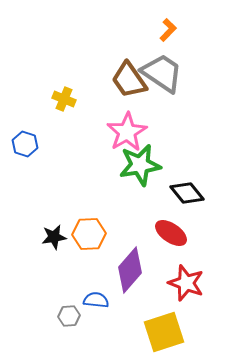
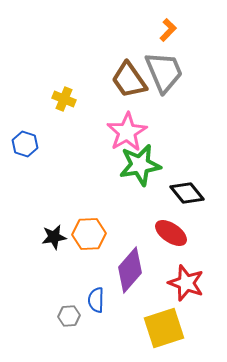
gray trapezoid: moved 2 px right, 1 px up; rotated 33 degrees clockwise
blue semicircle: rotated 95 degrees counterclockwise
yellow square: moved 4 px up
